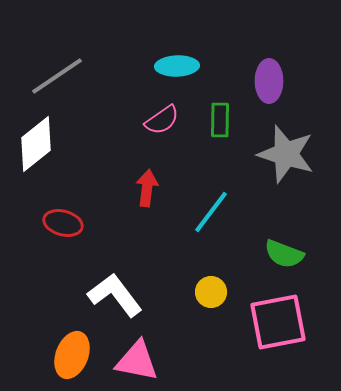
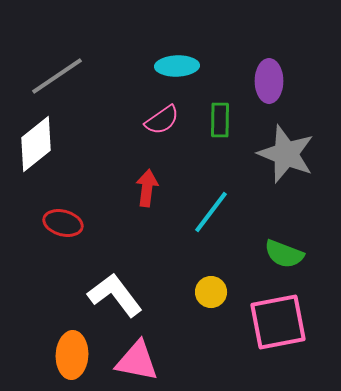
gray star: rotated 4 degrees clockwise
orange ellipse: rotated 18 degrees counterclockwise
